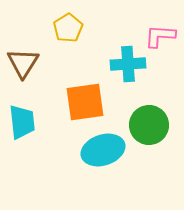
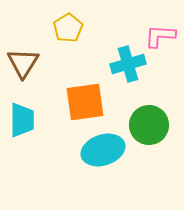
cyan cross: rotated 12 degrees counterclockwise
cyan trapezoid: moved 2 px up; rotated 6 degrees clockwise
